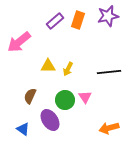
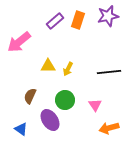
pink triangle: moved 10 px right, 8 px down
blue triangle: moved 2 px left
